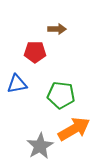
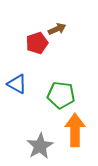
brown arrow: rotated 24 degrees counterclockwise
red pentagon: moved 2 px right, 9 px up; rotated 20 degrees counterclockwise
blue triangle: rotated 40 degrees clockwise
orange arrow: moved 1 px right, 1 px down; rotated 60 degrees counterclockwise
